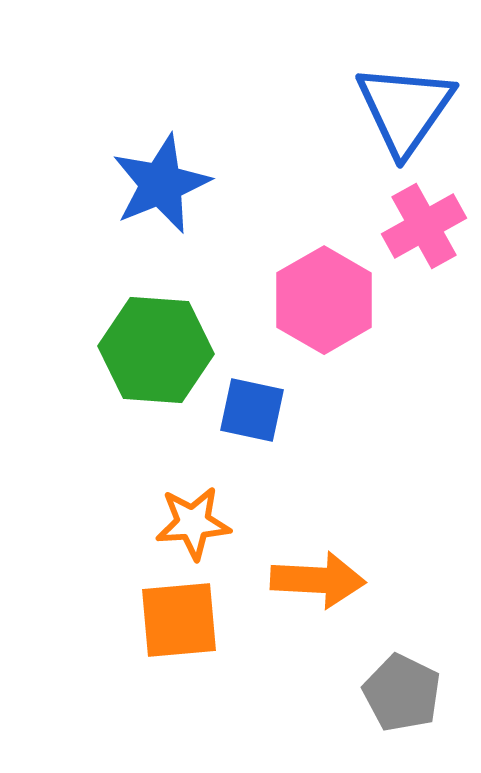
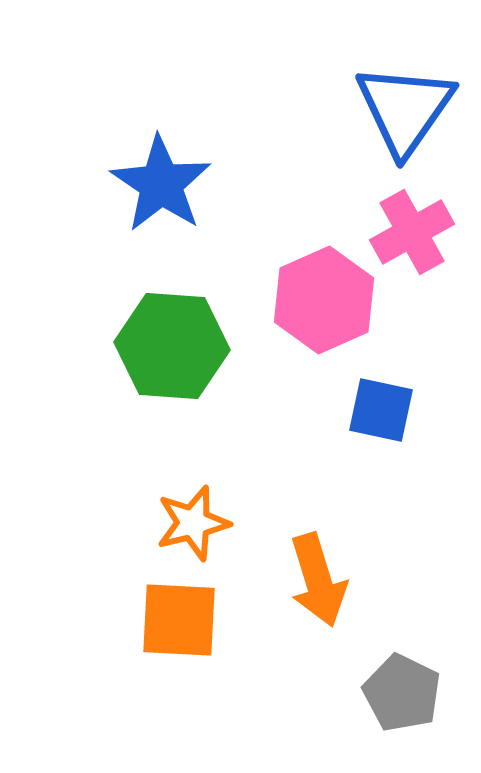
blue star: rotated 16 degrees counterclockwise
pink cross: moved 12 px left, 6 px down
pink hexagon: rotated 6 degrees clockwise
green hexagon: moved 16 px right, 4 px up
blue square: moved 129 px right
orange star: rotated 10 degrees counterclockwise
orange arrow: rotated 70 degrees clockwise
orange square: rotated 8 degrees clockwise
